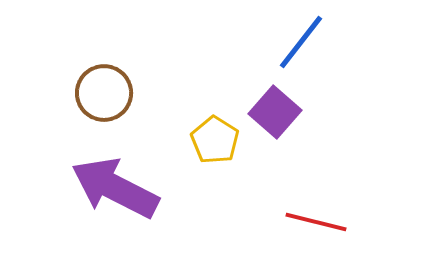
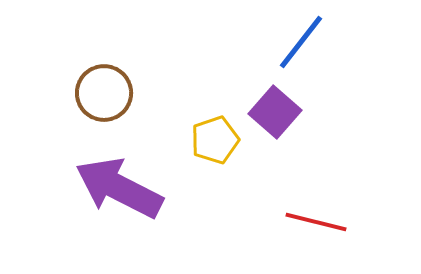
yellow pentagon: rotated 21 degrees clockwise
purple arrow: moved 4 px right
